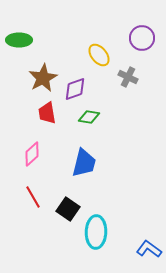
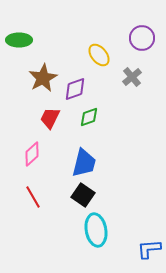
gray cross: moved 4 px right; rotated 24 degrees clockwise
red trapezoid: moved 3 px right, 5 px down; rotated 35 degrees clockwise
green diamond: rotated 30 degrees counterclockwise
black square: moved 15 px right, 14 px up
cyan ellipse: moved 2 px up; rotated 12 degrees counterclockwise
blue L-shape: rotated 40 degrees counterclockwise
